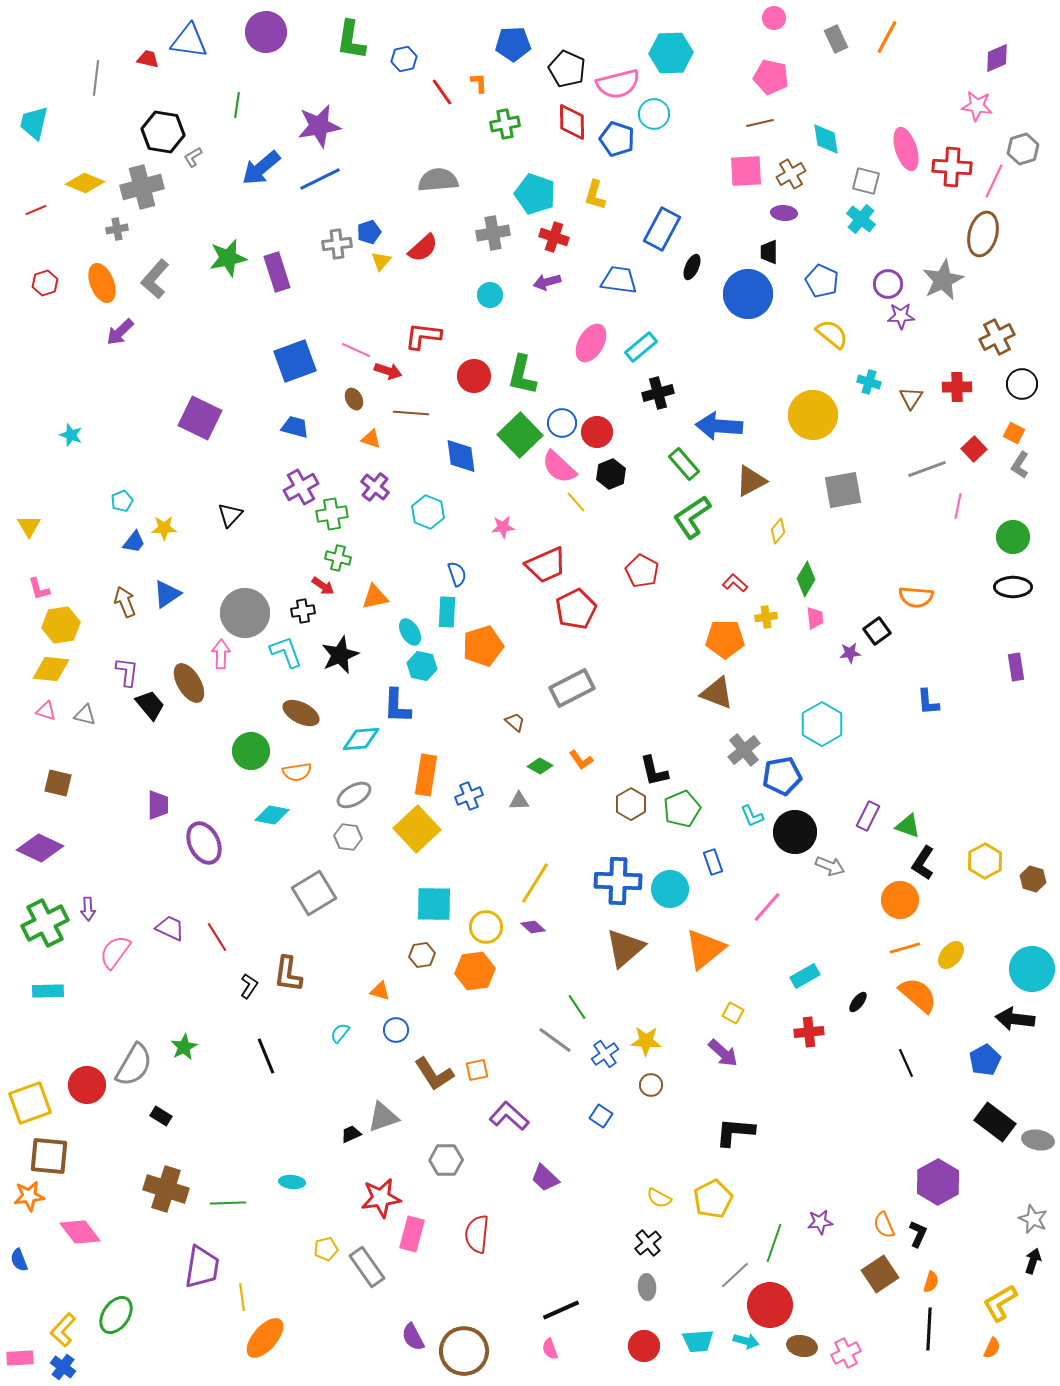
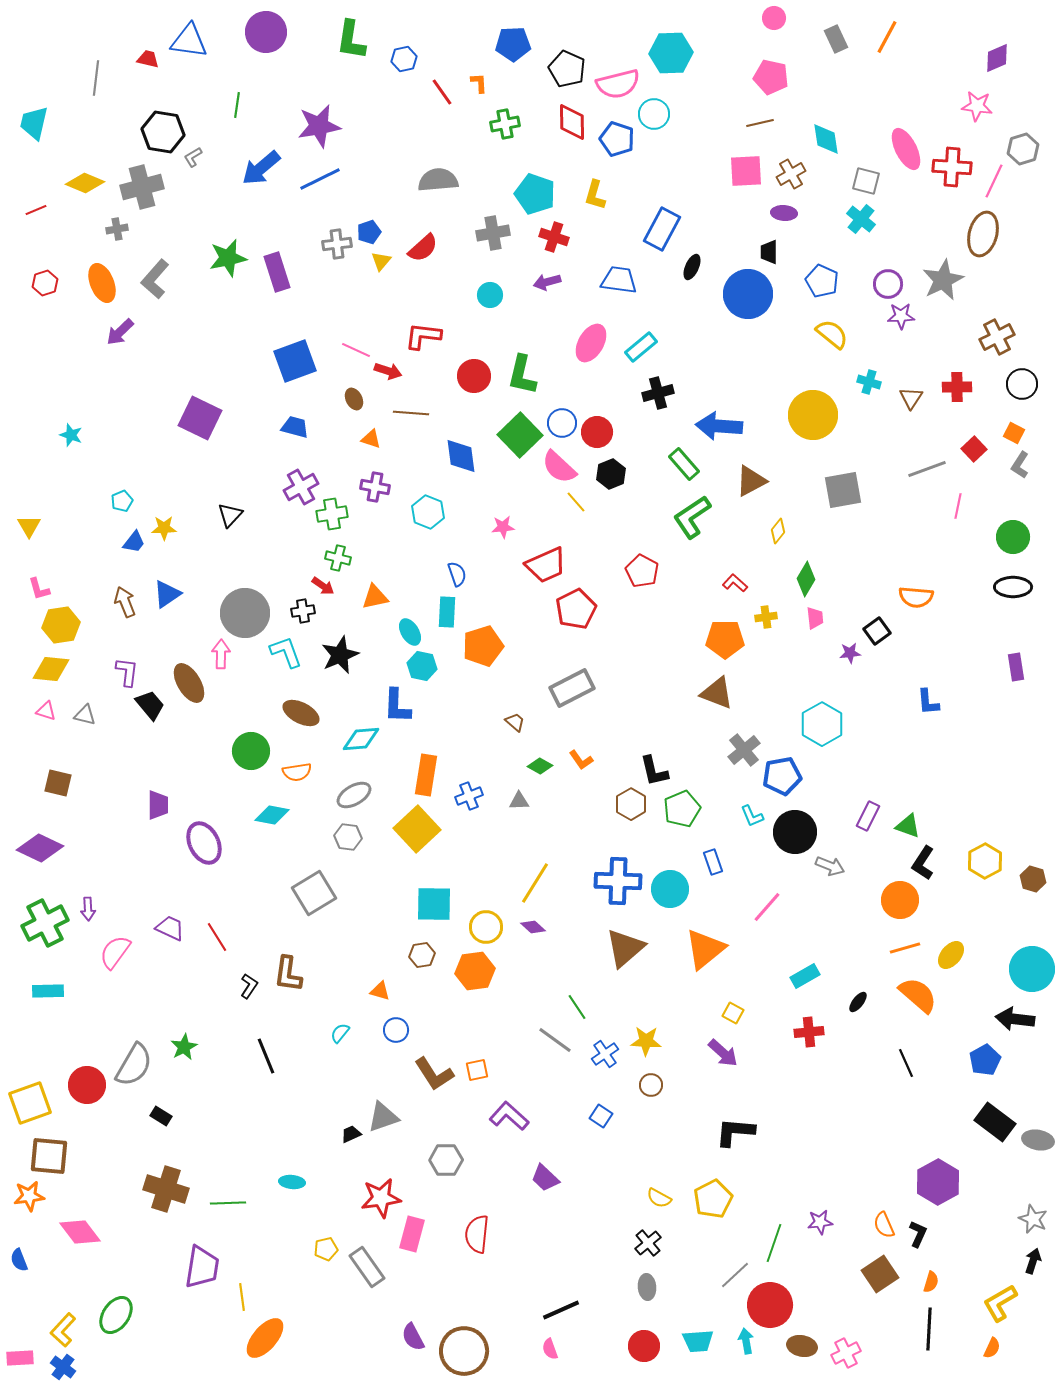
pink ellipse at (906, 149): rotated 9 degrees counterclockwise
purple cross at (375, 487): rotated 28 degrees counterclockwise
cyan arrow at (746, 1341): rotated 115 degrees counterclockwise
